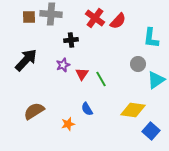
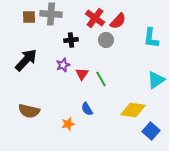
gray circle: moved 32 px left, 24 px up
brown semicircle: moved 5 px left; rotated 135 degrees counterclockwise
